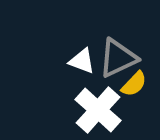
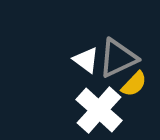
white triangle: moved 4 px right, 1 px up; rotated 16 degrees clockwise
white cross: moved 1 px right
